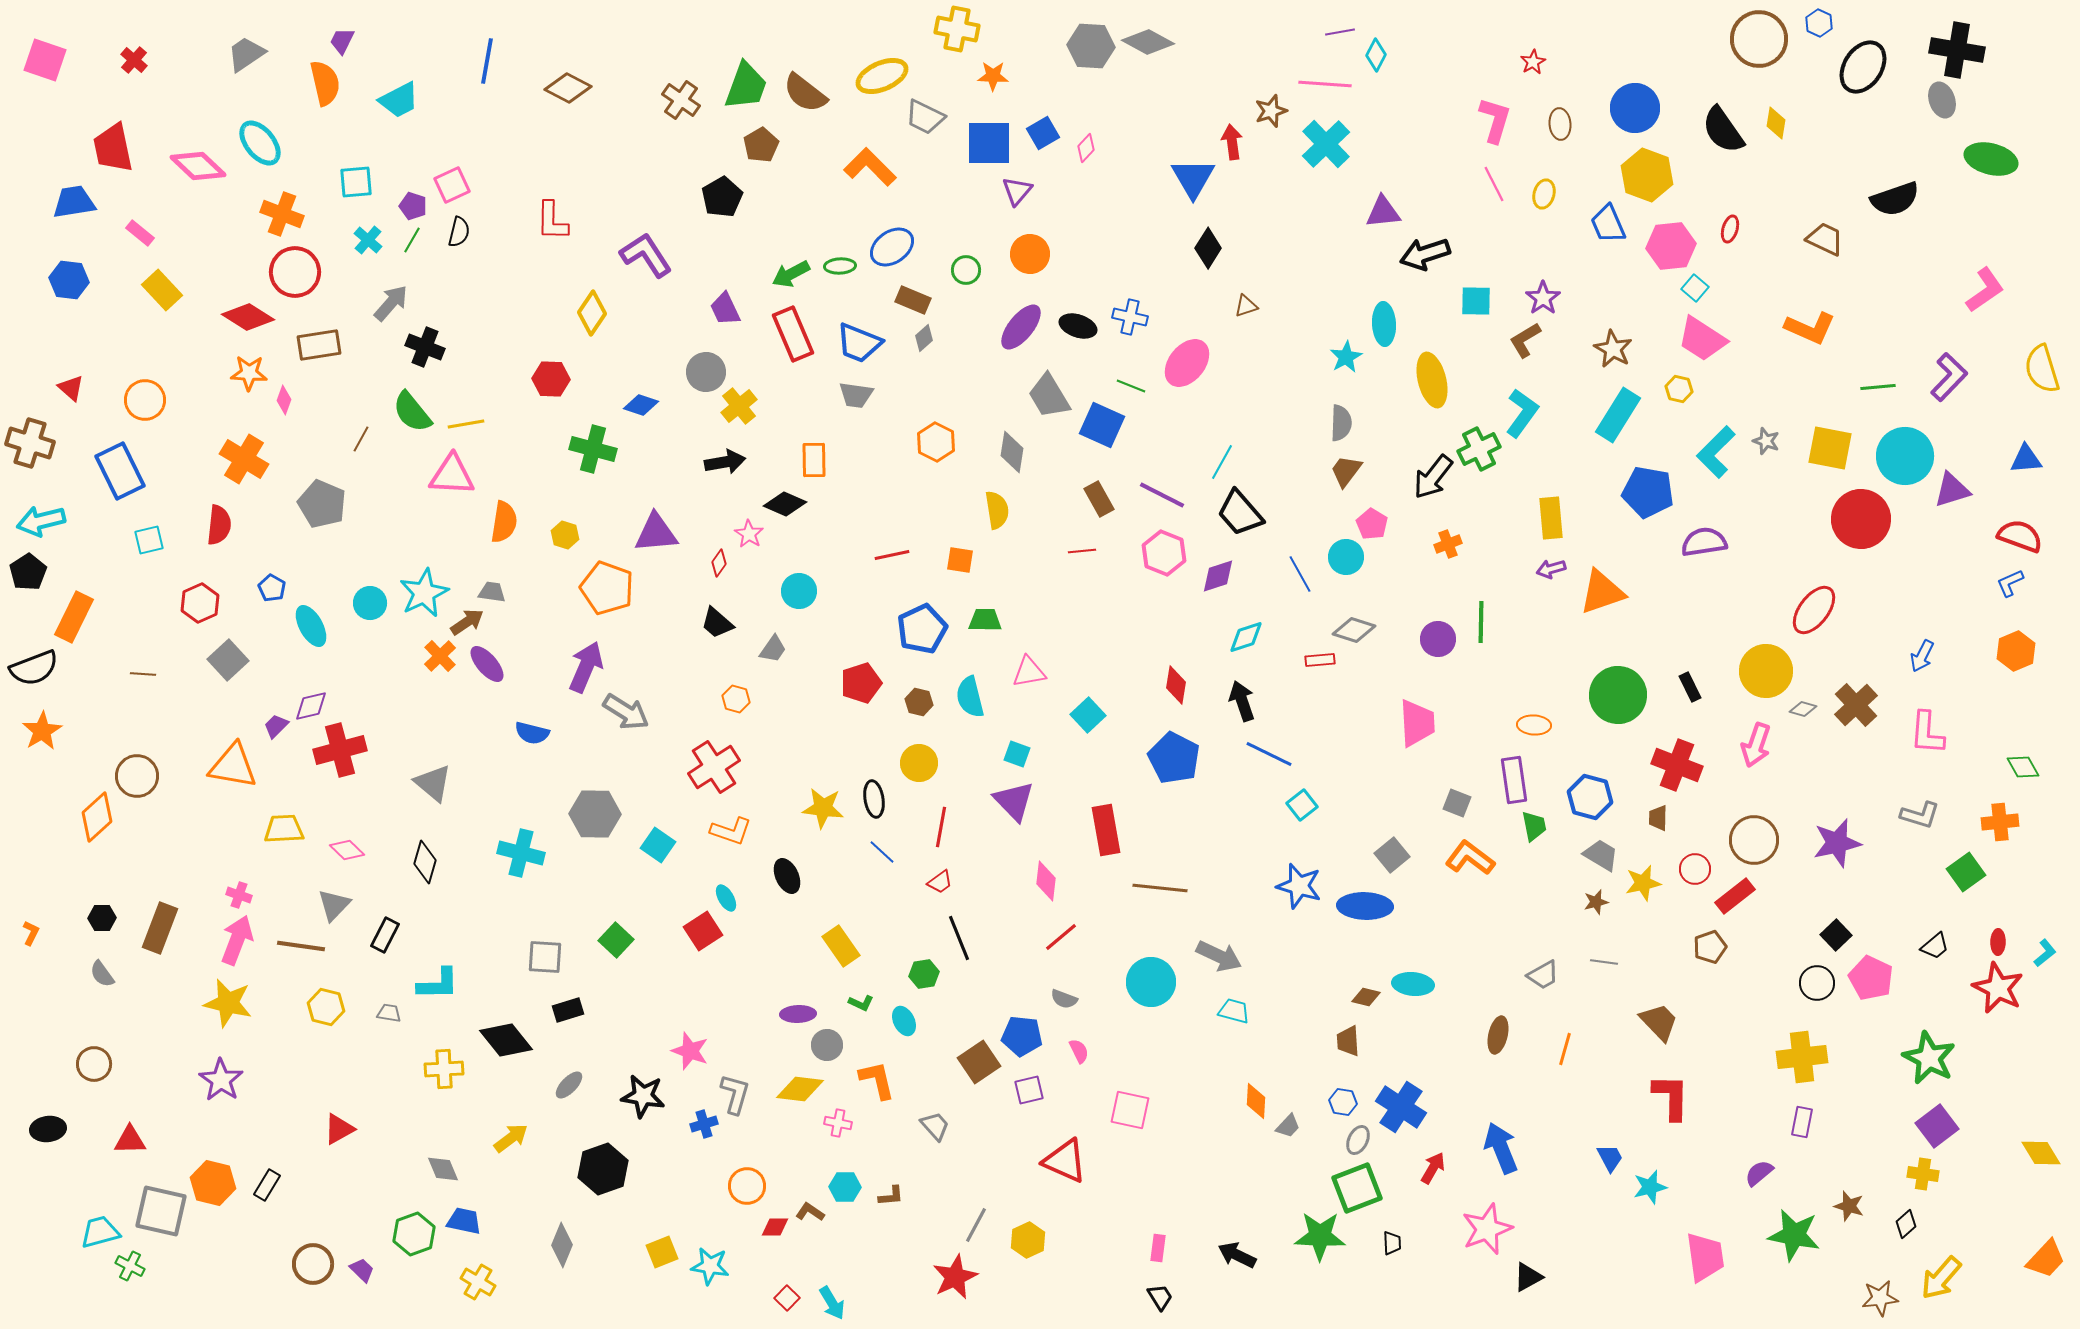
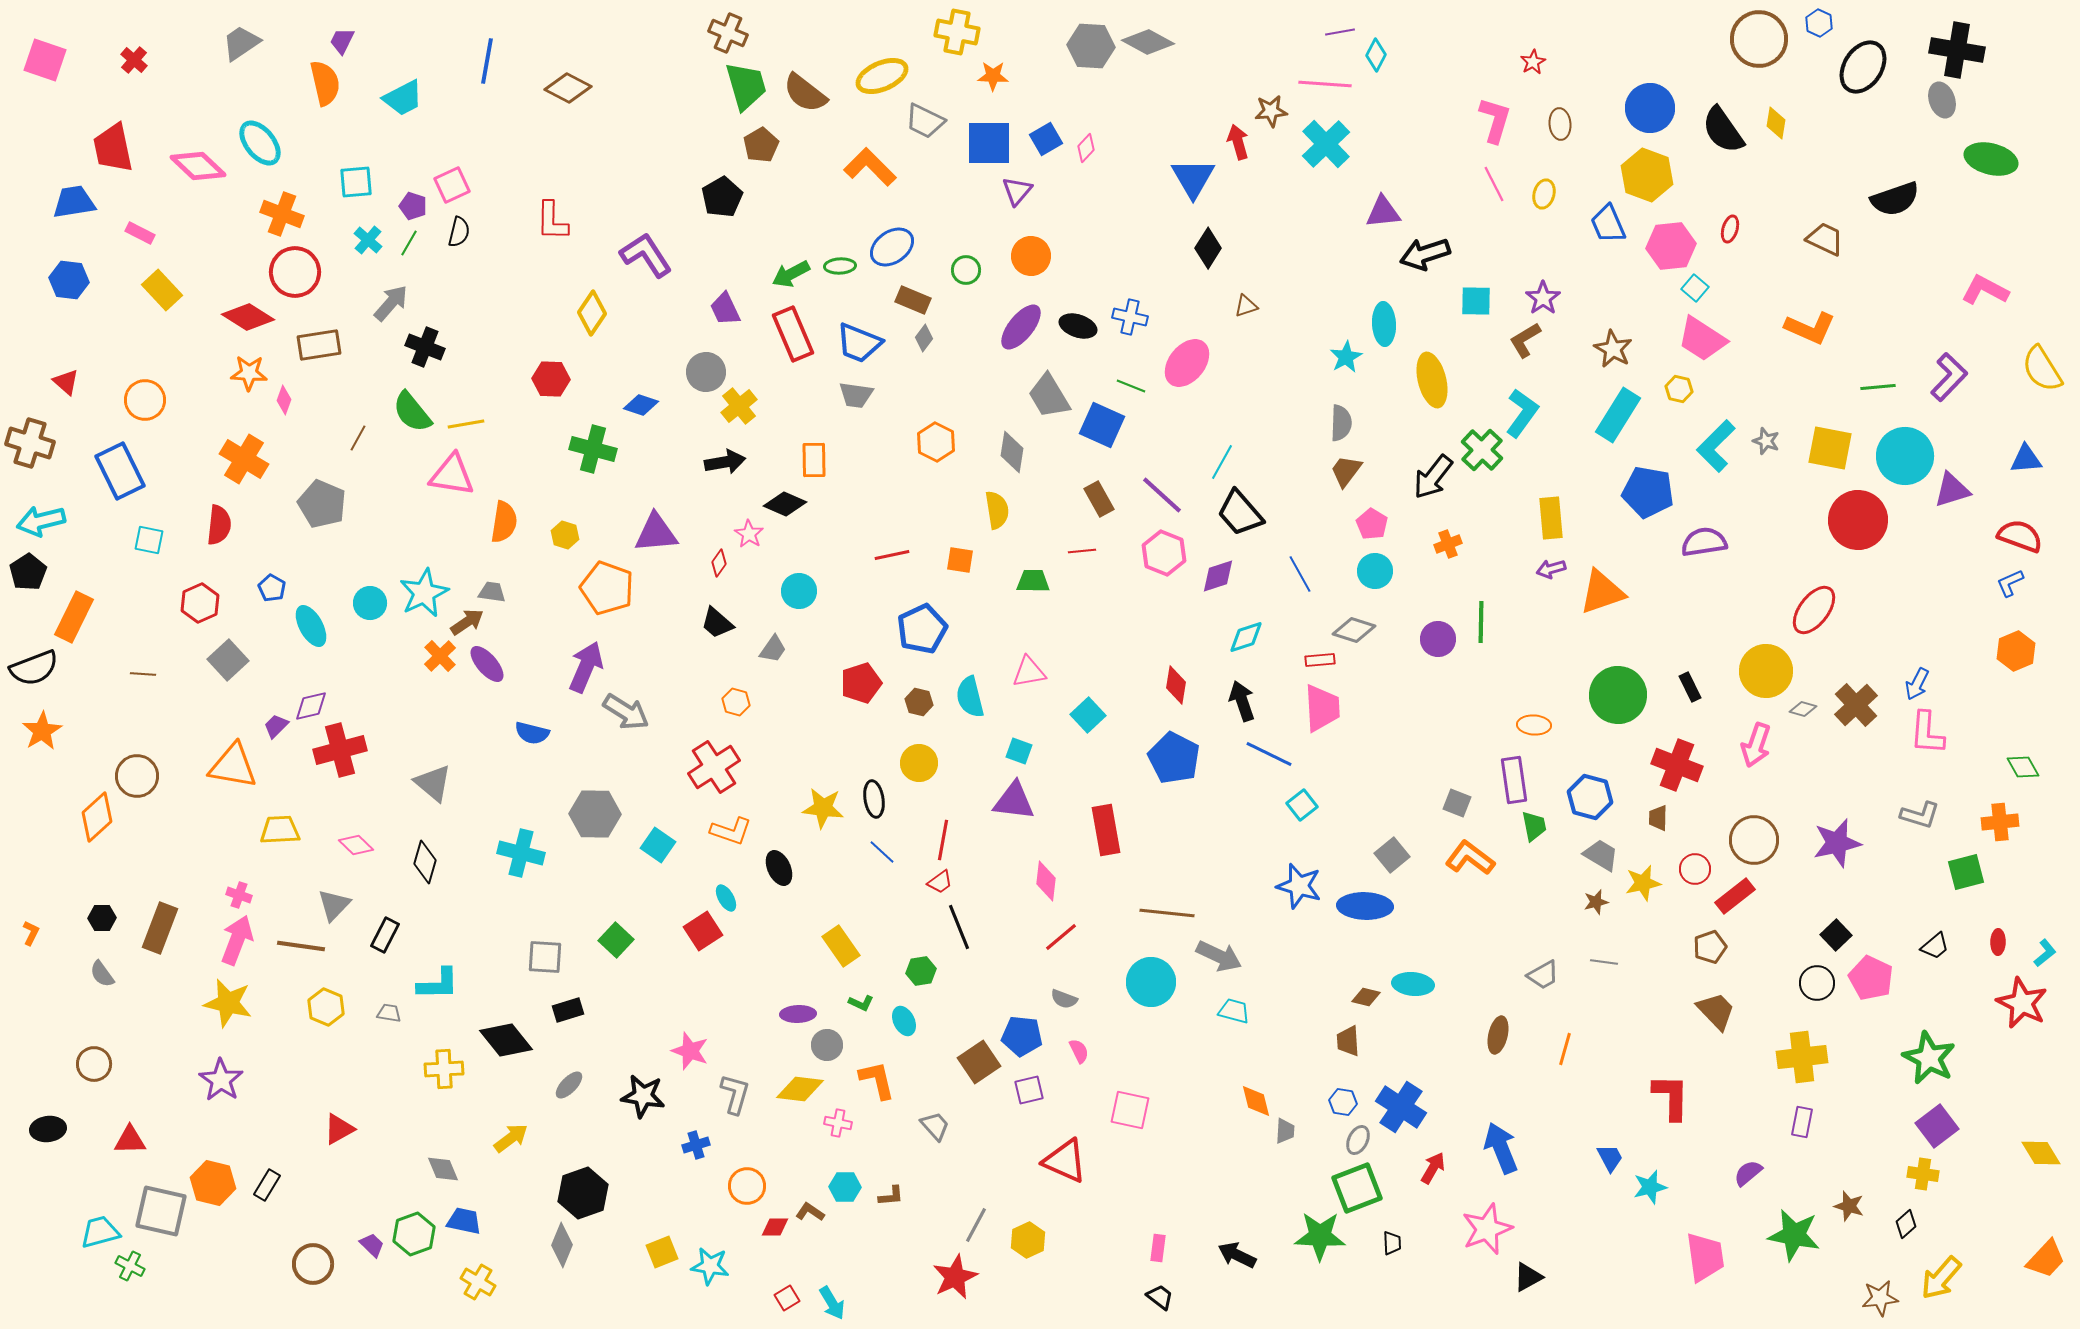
yellow cross at (957, 29): moved 3 px down
gray trapezoid at (246, 54): moved 5 px left, 11 px up
green trapezoid at (746, 86): rotated 36 degrees counterclockwise
cyan trapezoid at (399, 100): moved 4 px right, 2 px up
brown cross at (681, 100): moved 47 px right, 67 px up; rotated 12 degrees counterclockwise
blue circle at (1635, 108): moved 15 px right
brown star at (1271, 111): rotated 12 degrees clockwise
gray trapezoid at (925, 117): moved 4 px down
blue square at (1043, 133): moved 3 px right, 6 px down
red arrow at (1232, 142): moved 6 px right; rotated 8 degrees counterclockwise
pink rectangle at (140, 233): rotated 12 degrees counterclockwise
green line at (412, 240): moved 3 px left, 3 px down
orange circle at (1030, 254): moved 1 px right, 2 px down
pink L-shape at (1985, 290): rotated 117 degrees counterclockwise
gray diamond at (924, 338): rotated 12 degrees counterclockwise
yellow semicircle at (2042, 369): rotated 15 degrees counterclockwise
red triangle at (71, 388): moved 5 px left, 6 px up
brown line at (361, 439): moved 3 px left, 1 px up
green cross at (1479, 449): moved 3 px right, 1 px down; rotated 21 degrees counterclockwise
cyan L-shape at (1716, 452): moved 6 px up
pink triangle at (452, 475): rotated 6 degrees clockwise
purple line at (1162, 495): rotated 15 degrees clockwise
red circle at (1861, 519): moved 3 px left, 1 px down
cyan square at (149, 540): rotated 24 degrees clockwise
cyan circle at (1346, 557): moved 29 px right, 14 px down
green trapezoid at (985, 620): moved 48 px right, 39 px up
blue arrow at (1922, 656): moved 5 px left, 28 px down
orange hexagon at (736, 699): moved 3 px down
pink trapezoid at (1417, 723): moved 95 px left, 15 px up
cyan square at (1017, 754): moved 2 px right, 3 px up
purple triangle at (1014, 801): rotated 39 degrees counterclockwise
red line at (941, 827): moved 2 px right, 13 px down
yellow trapezoid at (284, 829): moved 4 px left, 1 px down
pink diamond at (347, 850): moved 9 px right, 5 px up
green square at (1966, 872): rotated 21 degrees clockwise
black ellipse at (787, 876): moved 8 px left, 8 px up
brown line at (1160, 888): moved 7 px right, 25 px down
black line at (959, 938): moved 11 px up
green hexagon at (924, 974): moved 3 px left, 3 px up
red star at (1998, 988): moved 24 px right, 15 px down
yellow hexagon at (326, 1007): rotated 9 degrees clockwise
brown trapezoid at (1659, 1022): moved 57 px right, 11 px up
orange diamond at (1256, 1101): rotated 18 degrees counterclockwise
blue cross at (704, 1124): moved 8 px left, 21 px down
gray trapezoid at (1288, 1126): moved 3 px left, 5 px down; rotated 40 degrees counterclockwise
black hexagon at (603, 1169): moved 20 px left, 24 px down
purple semicircle at (1759, 1173): moved 11 px left
purple trapezoid at (362, 1270): moved 10 px right, 25 px up
black trapezoid at (1160, 1297): rotated 20 degrees counterclockwise
red square at (787, 1298): rotated 15 degrees clockwise
